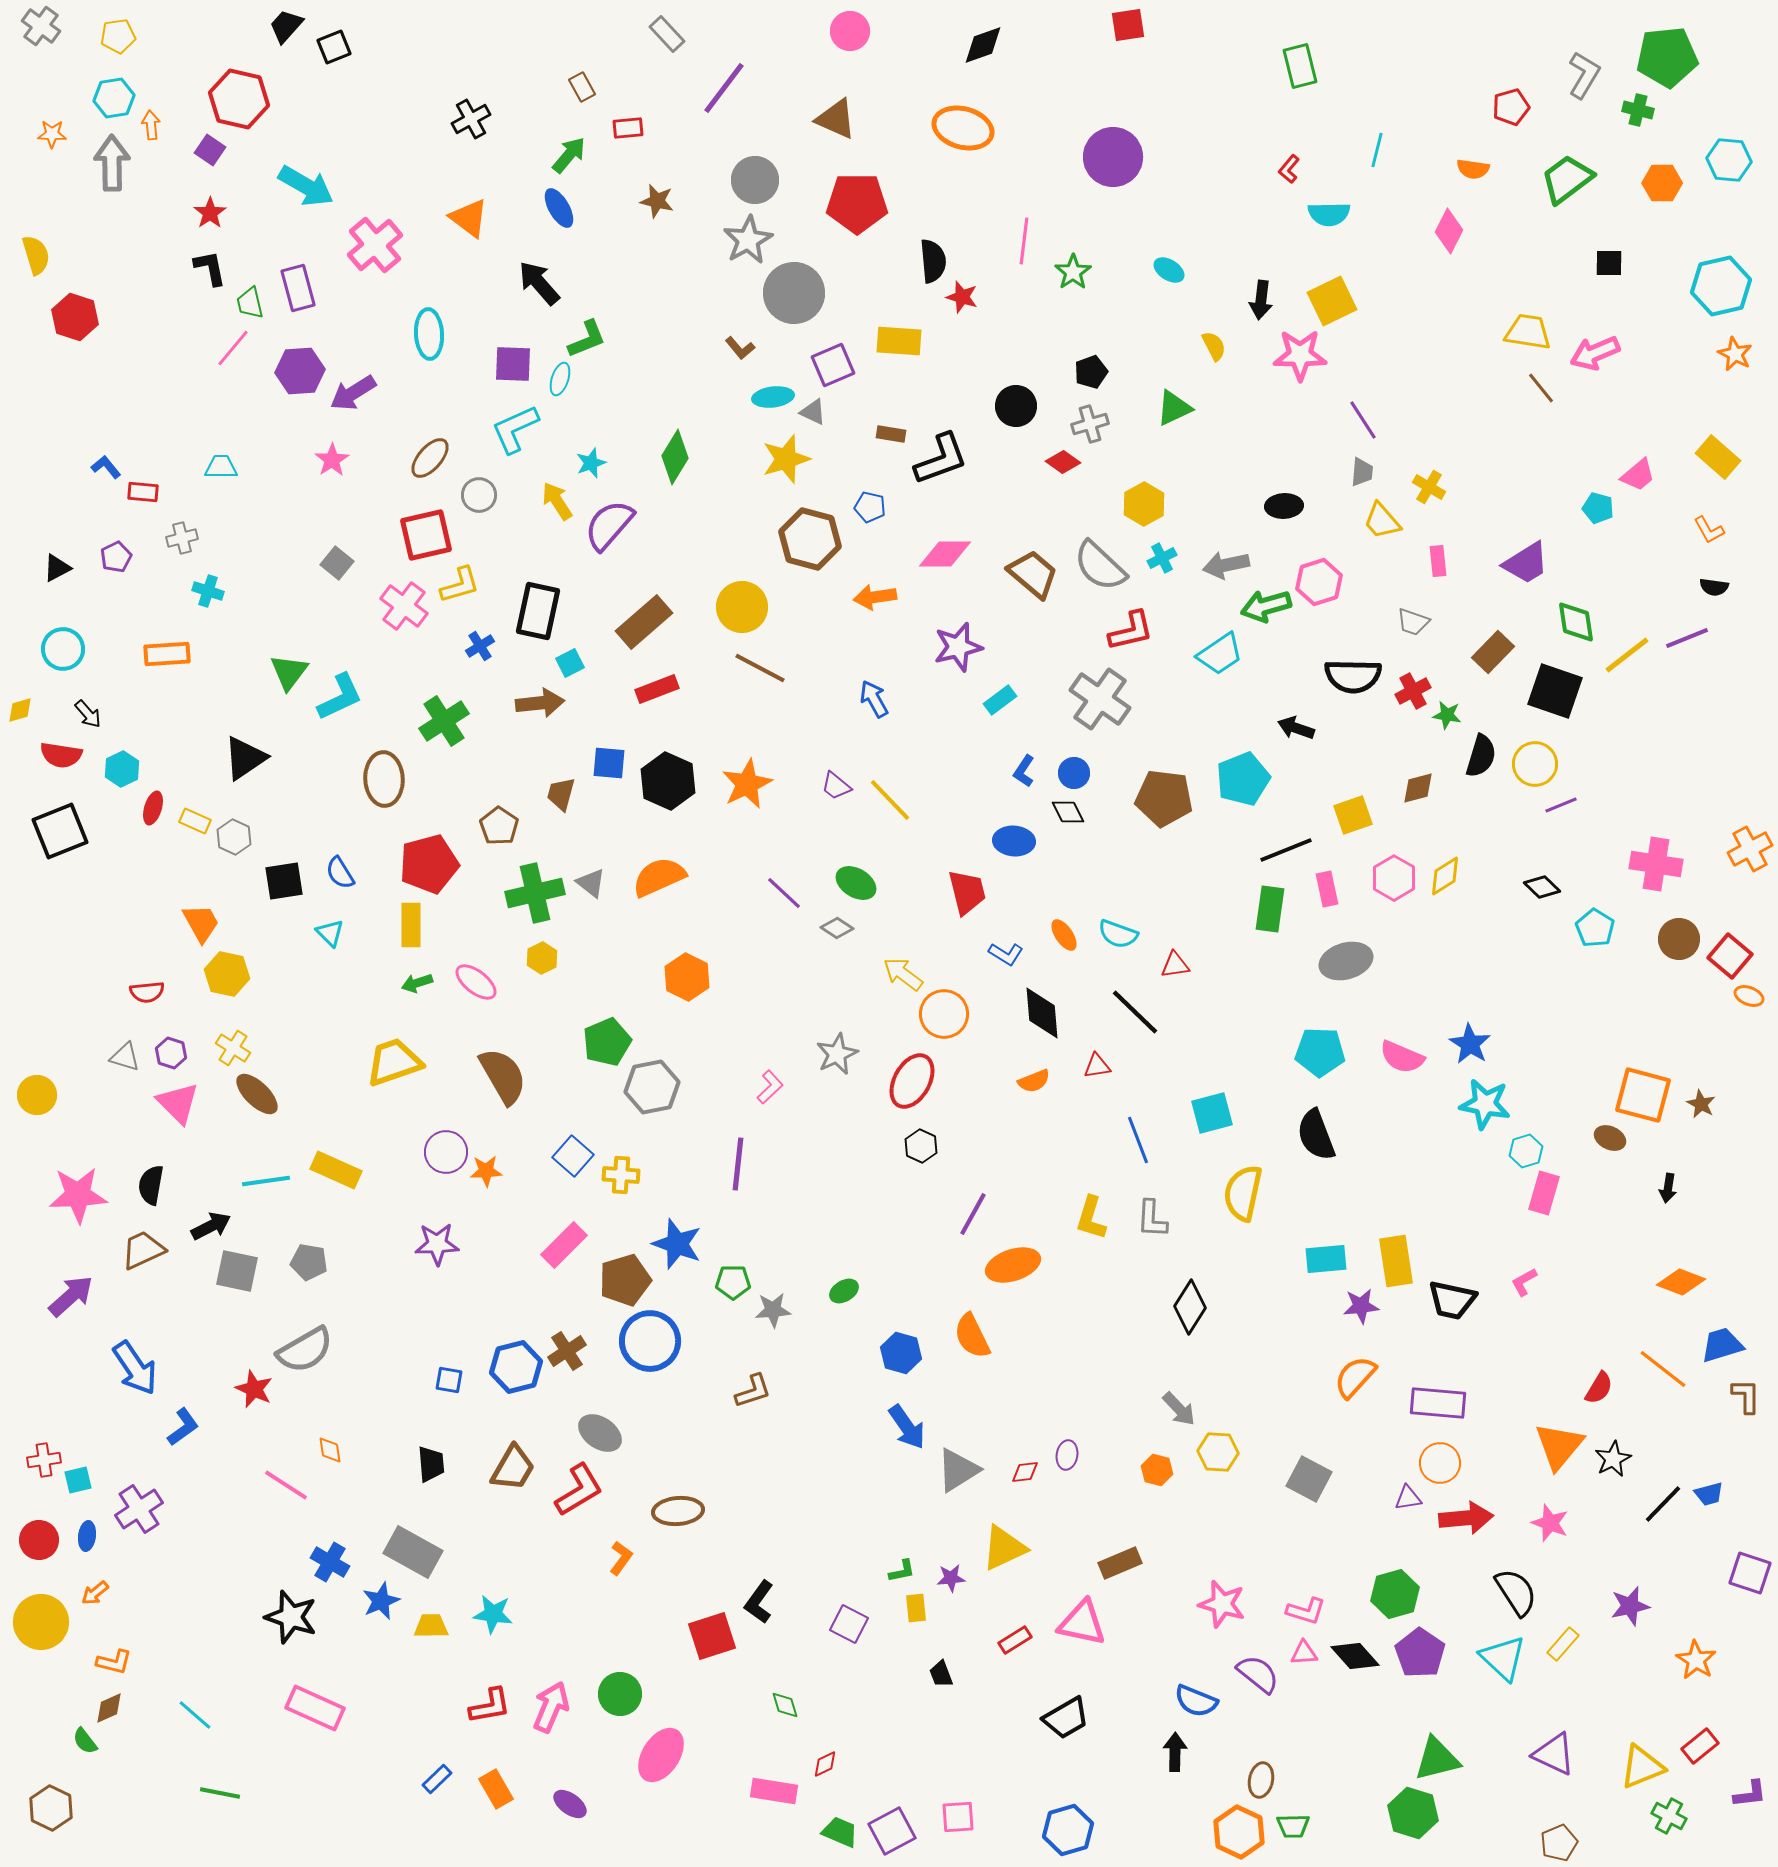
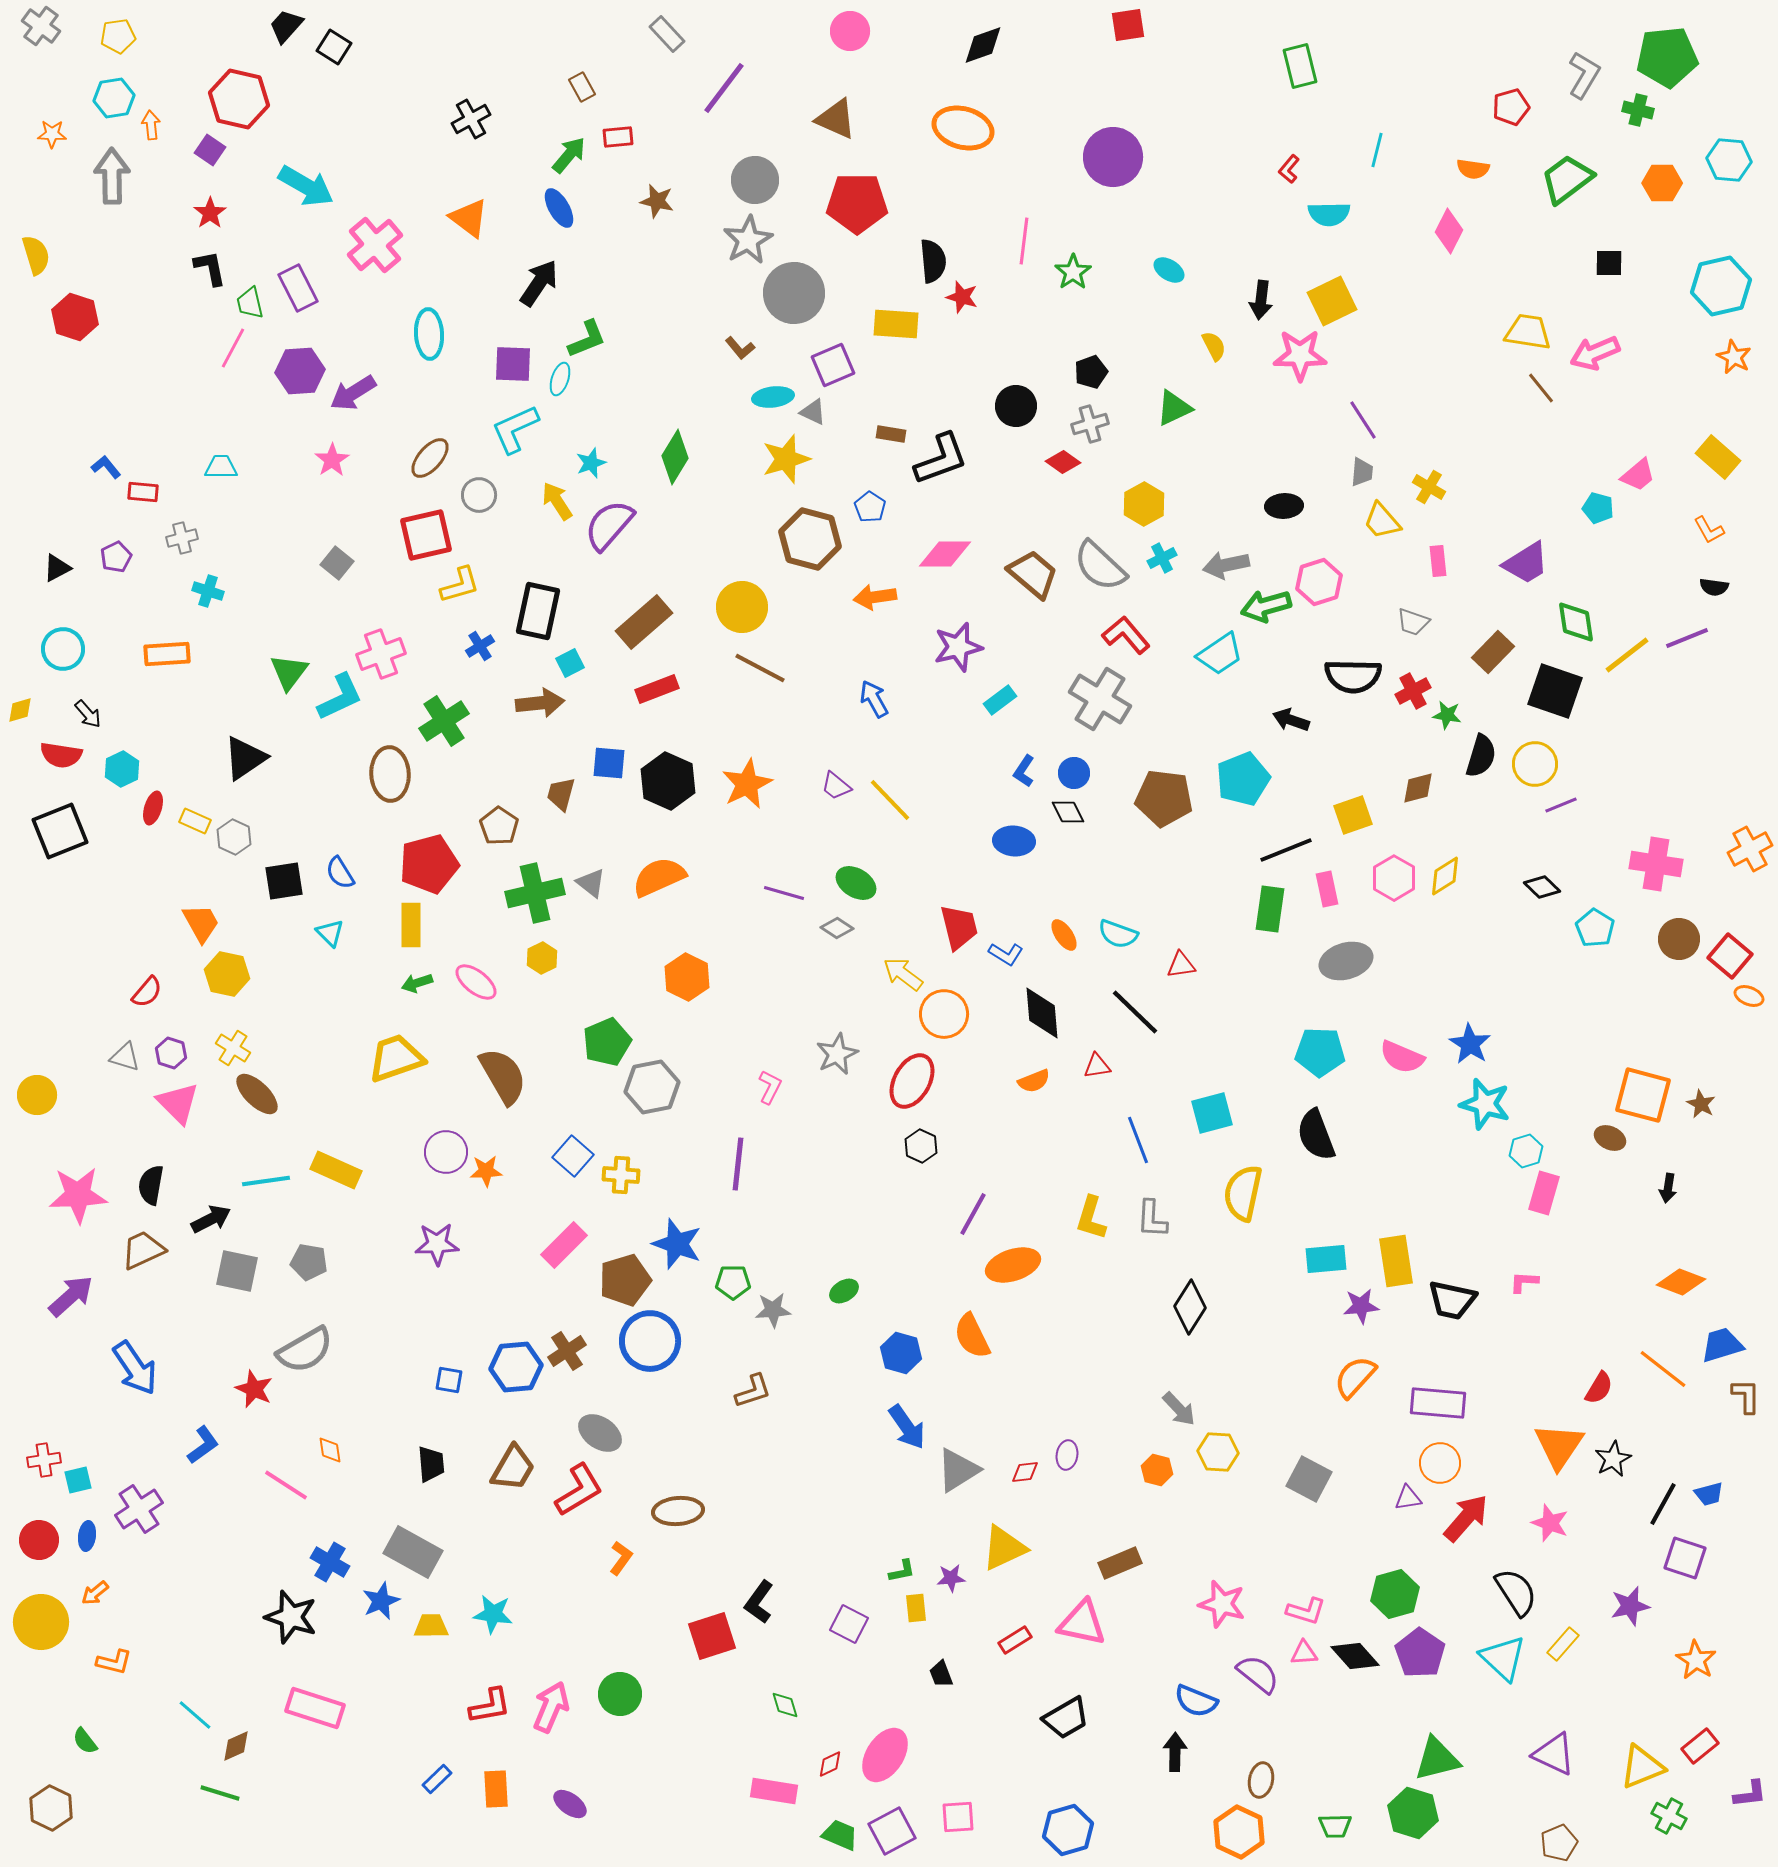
black square at (334, 47): rotated 36 degrees counterclockwise
red rectangle at (628, 128): moved 10 px left, 9 px down
gray arrow at (112, 163): moved 13 px down
black arrow at (539, 283): rotated 75 degrees clockwise
purple rectangle at (298, 288): rotated 12 degrees counterclockwise
yellow rectangle at (899, 341): moved 3 px left, 17 px up
pink line at (233, 348): rotated 12 degrees counterclockwise
orange star at (1735, 354): moved 1 px left, 3 px down
blue pentagon at (870, 507): rotated 20 degrees clockwise
pink cross at (404, 606): moved 23 px left, 48 px down; rotated 33 degrees clockwise
red L-shape at (1131, 631): moved 5 px left, 4 px down; rotated 117 degrees counterclockwise
gray cross at (1100, 699): rotated 4 degrees counterclockwise
black arrow at (1296, 728): moved 5 px left, 8 px up
brown ellipse at (384, 779): moved 6 px right, 5 px up
red trapezoid at (967, 892): moved 8 px left, 35 px down
purple line at (784, 893): rotated 27 degrees counterclockwise
red triangle at (1175, 965): moved 6 px right
red semicircle at (147, 992): rotated 44 degrees counterclockwise
yellow trapezoid at (394, 1062): moved 2 px right, 4 px up
pink L-shape at (770, 1087): rotated 20 degrees counterclockwise
cyan star at (1485, 1104): rotated 6 degrees clockwise
black arrow at (211, 1226): moved 7 px up
pink L-shape at (1524, 1282): rotated 32 degrees clockwise
blue hexagon at (516, 1367): rotated 9 degrees clockwise
blue L-shape at (183, 1427): moved 20 px right, 18 px down
orange triangle at (1559, 1446): rotated 6 degrees counterclockwise
black line at (1663, 1504): rotated 15 degrees counterclockwise
red arrow at (1466, 1518): rotated 44 degrees counterclockwise
purple square at (1750, 1573): moved 65 px left, 15 px up
brown diamond at (109, 1708): moved 127 px right, 38 px down
pink rectangle at (315, 1708): rotated 6 degrees counterclockwise
pink ellipse at (661, 1755): moved 224 px right
red diamond at (825, 1764): moved 5 px right
orange rectangle at (496, 1789): rotated 27 degrees clockwise
green line at (220, 1793): rotated 6 degrees clockwise
green trapezoid at (1293, 1826): moved 42 px right
green trapezoid at (840, 1832): moved 3 px down
